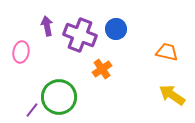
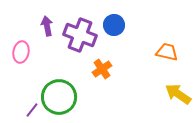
blue circle: moved 2 px left, 4 px up
yellow arrow: moved 6 px right, 1 px up
